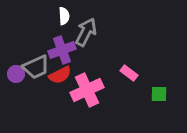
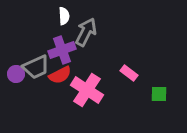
pink cross: rotated 32 degrees counterclockwise
